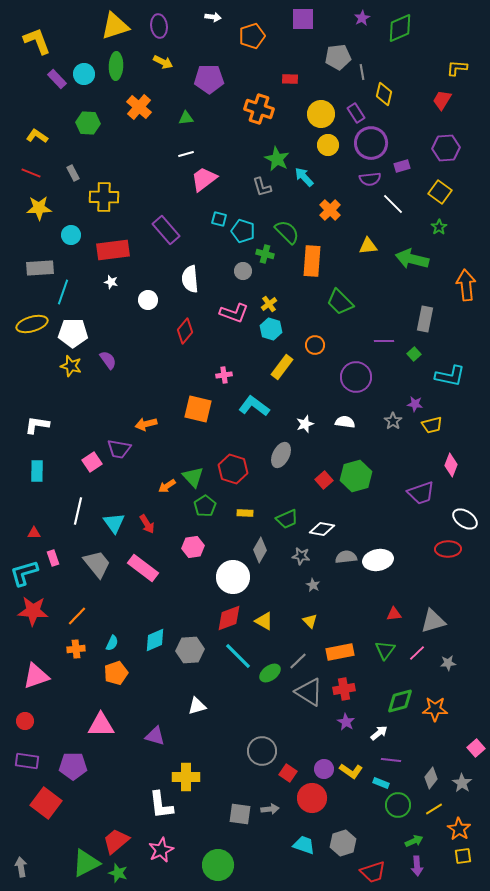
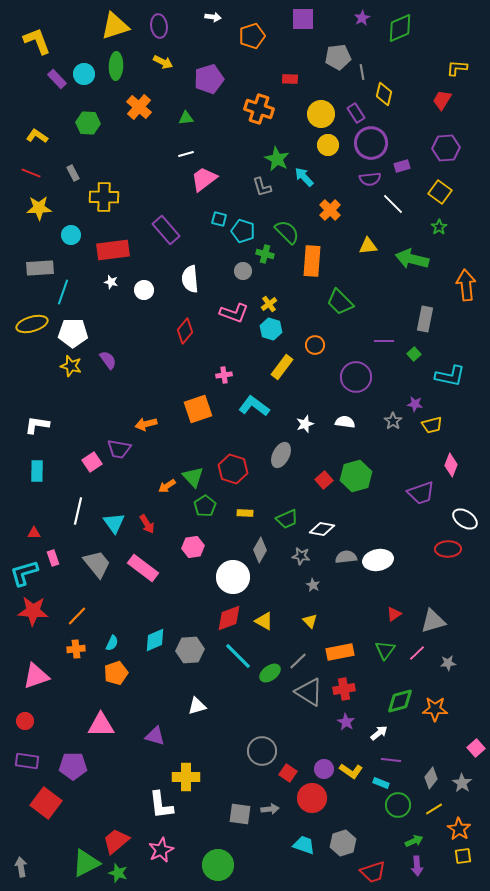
purple pentagon at (209, 79): rotated 16 degrees counterclockwise
white circle at (148, 300): moved 4 px left, 10 px up
orange square at (198, 409): rotated 32 degrees counterclockwise
red triangle at (394, 614): rotated 28 degrees counterclockwise
